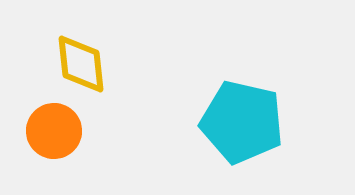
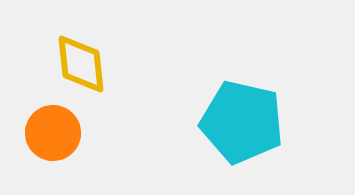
orange circle: moved 1 px left, 2 px down
